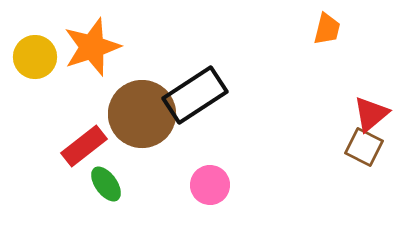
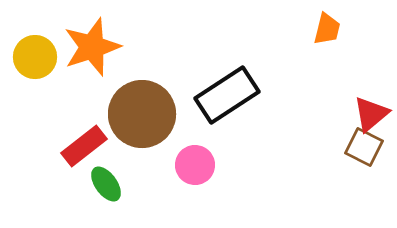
black rectangle: moved 32 px right
pink circle: moved 15 px left, 20 px up
